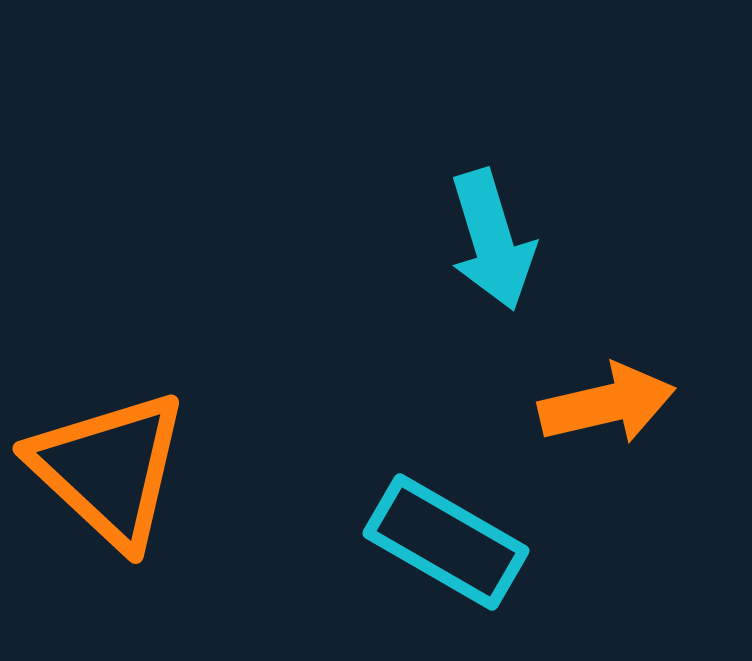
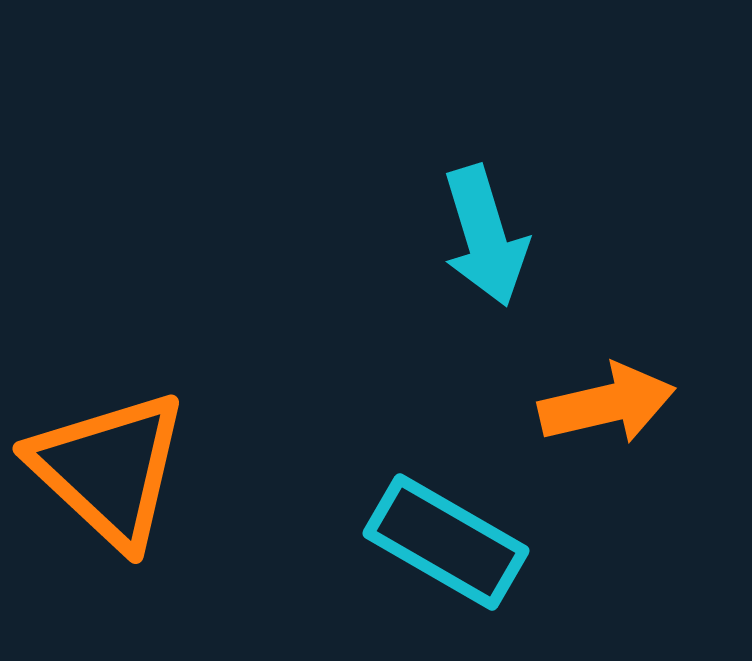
cyan arrow: moved 7 px left, 4 px up
